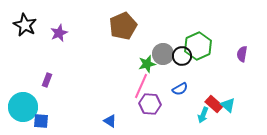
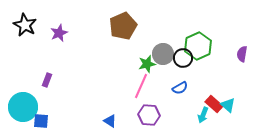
black circle: moved 1 px right, 2 px down
blue semicircle: moved 1 px up
purple hexagon: moved 1 px left, 11 px down
